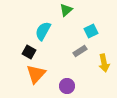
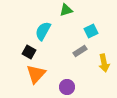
green triangle: rotated 24 degrees clockwise
purple circle: moved 1 px down
